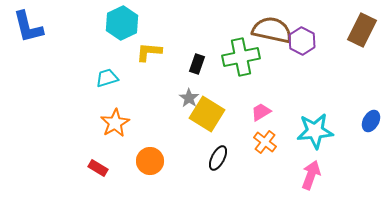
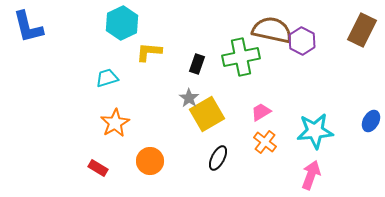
yellow square: rotated 28 degrees clockwise
